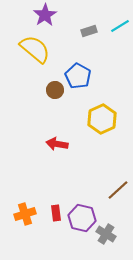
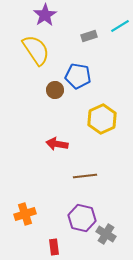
gray rectangle: moved 5 px down
yellow semicircle: moved 1 px right, 1 px down; rotated 16 degrees clockwise
blue pentagon: rotated 20 degrees counterclockwise
brown line: moved 33 px left, 14 px up; rotated 35 degrees clockwise
red rectangle: moved 2 px left, 34 px down
